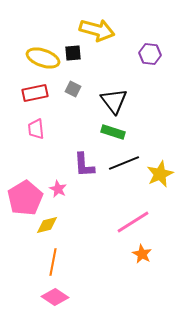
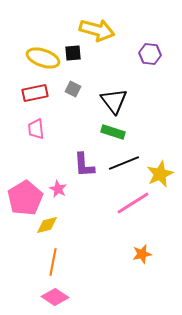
pink line: moved 19 px up
orange star: rotated 30 degrees clockwise
